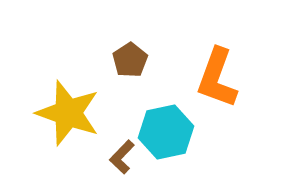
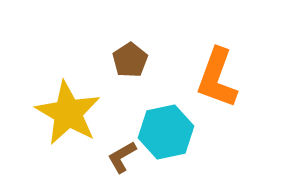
yellow star: rotated 10 degrees clockwise
brown L-shape: rotated 16 degrees clockwise
